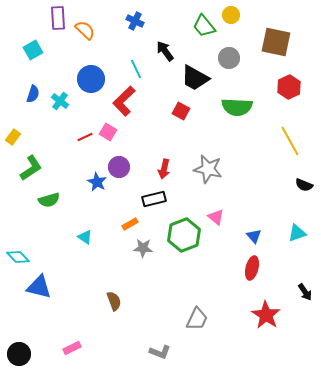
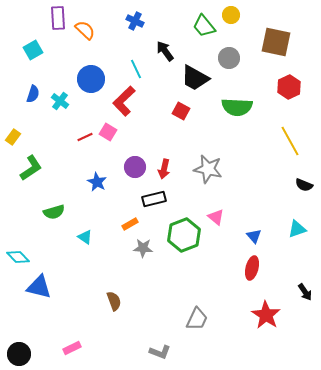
purple circle at (119, 167): moved 16 px right
green semicircle at (49, 200): moved 5 px right, 12 px down
cyan triangle at (297, 233): moved 4 px up
